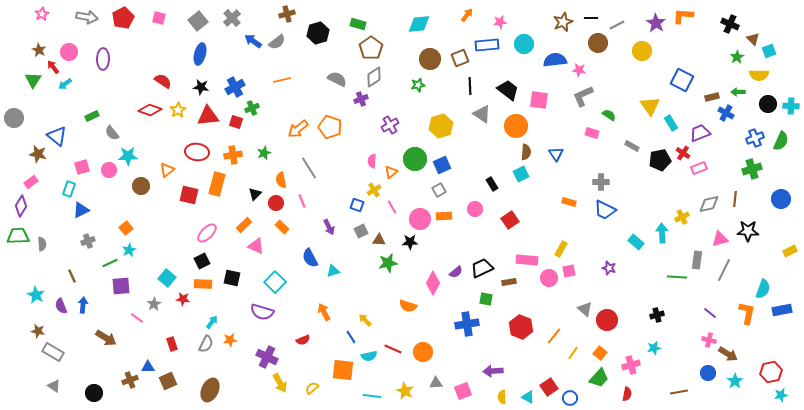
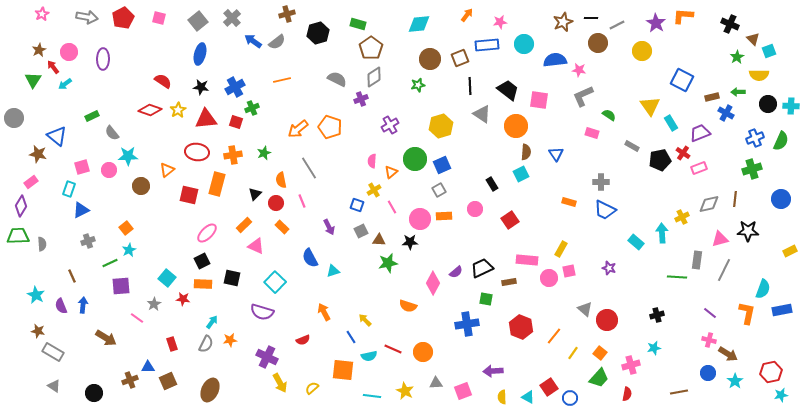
brown star at (39, 50): rotated 16 degrees clockwise
red triangle at (208, 116): moved 2 px left, 3 px down
